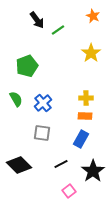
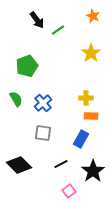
orange rectangle: moved 6 px right
gray square: moved 1 px right
